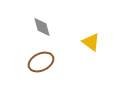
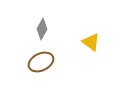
gray diamond: moved 2 px down; rotated 45 degrees clockwise
